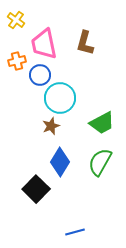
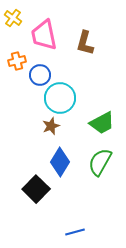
yellow cross: moved 3 px left, 2 px up
pink trapezoid: moved 9 px up
